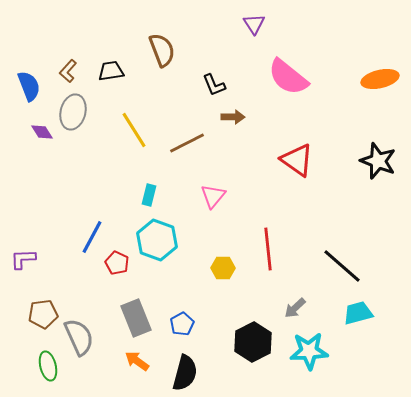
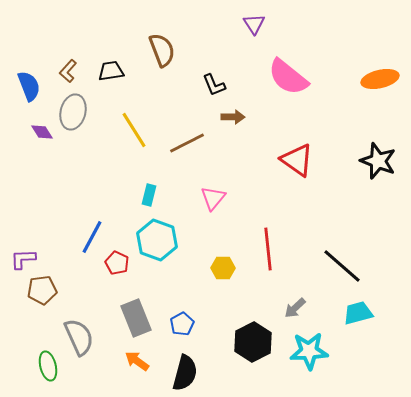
pink triangle: moved 2 px down
brown pentagon: moved 1 px left, 24 px up
